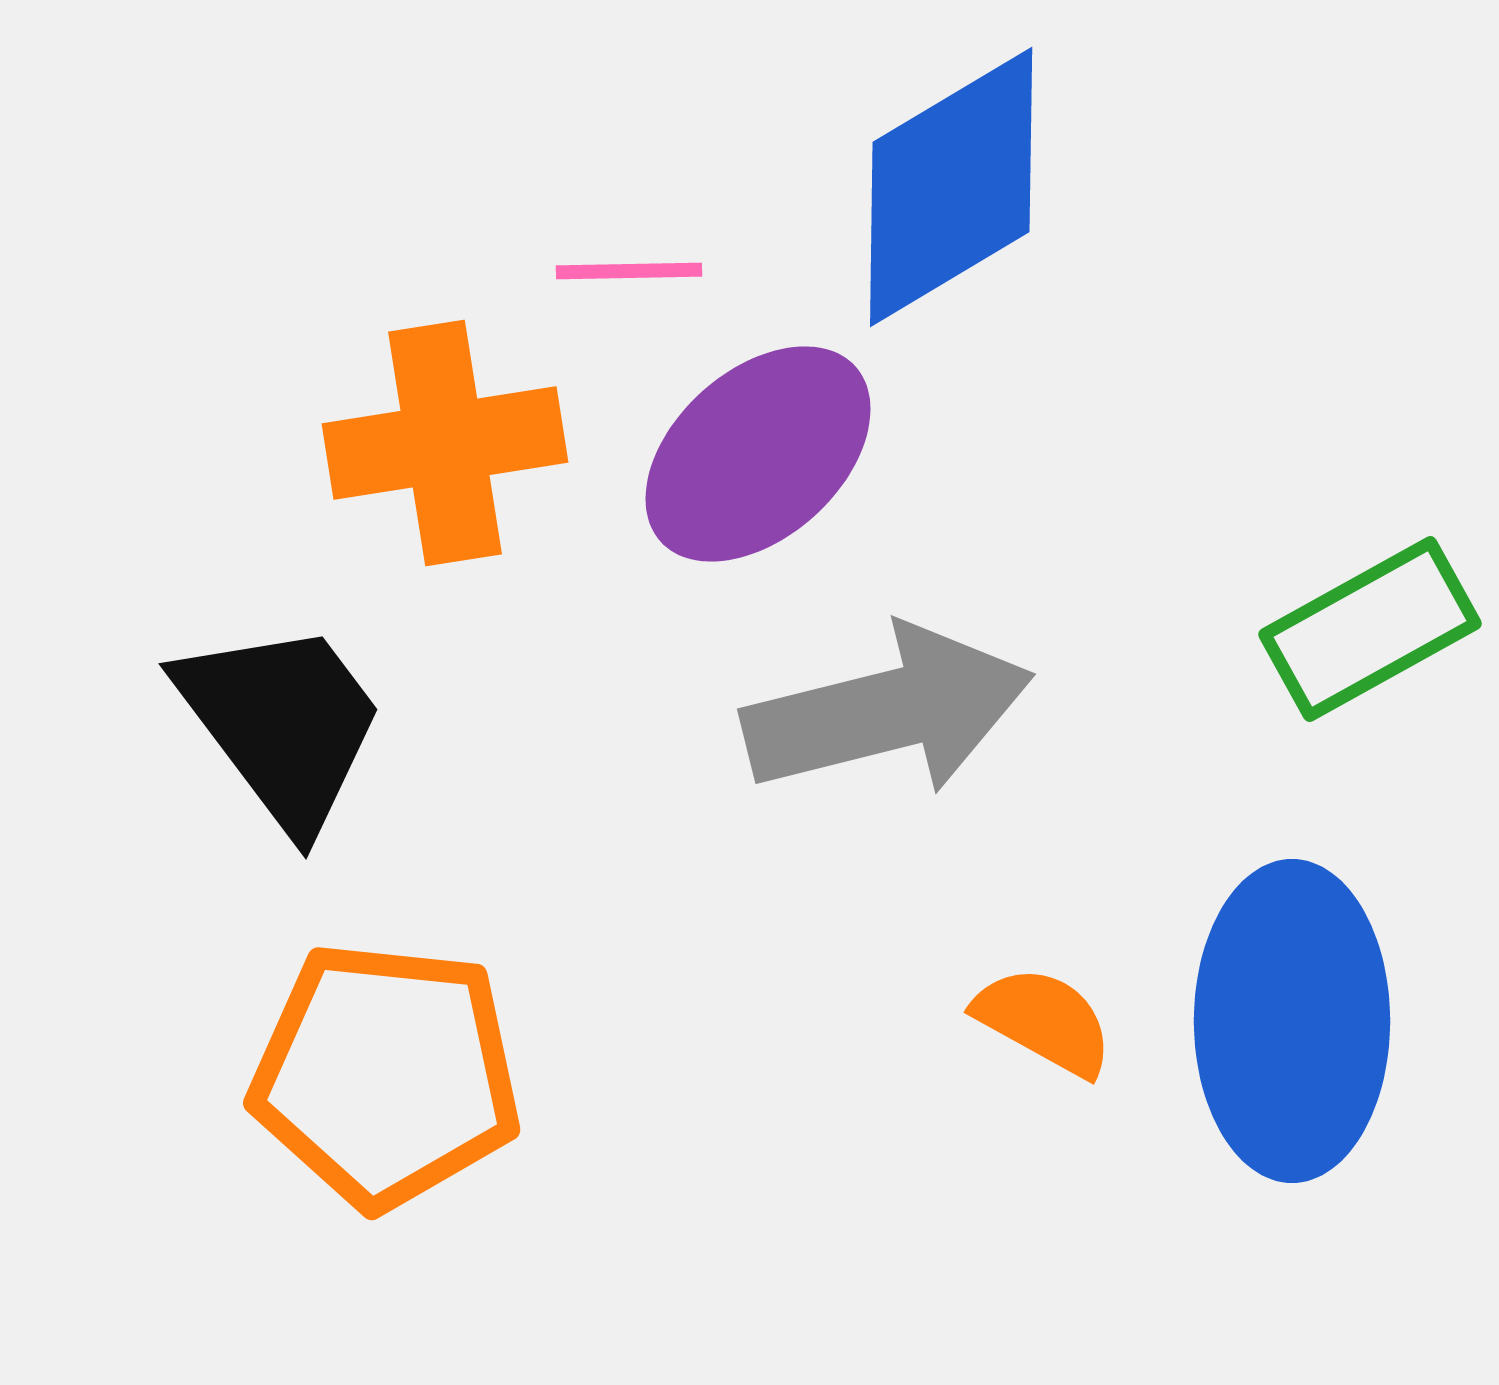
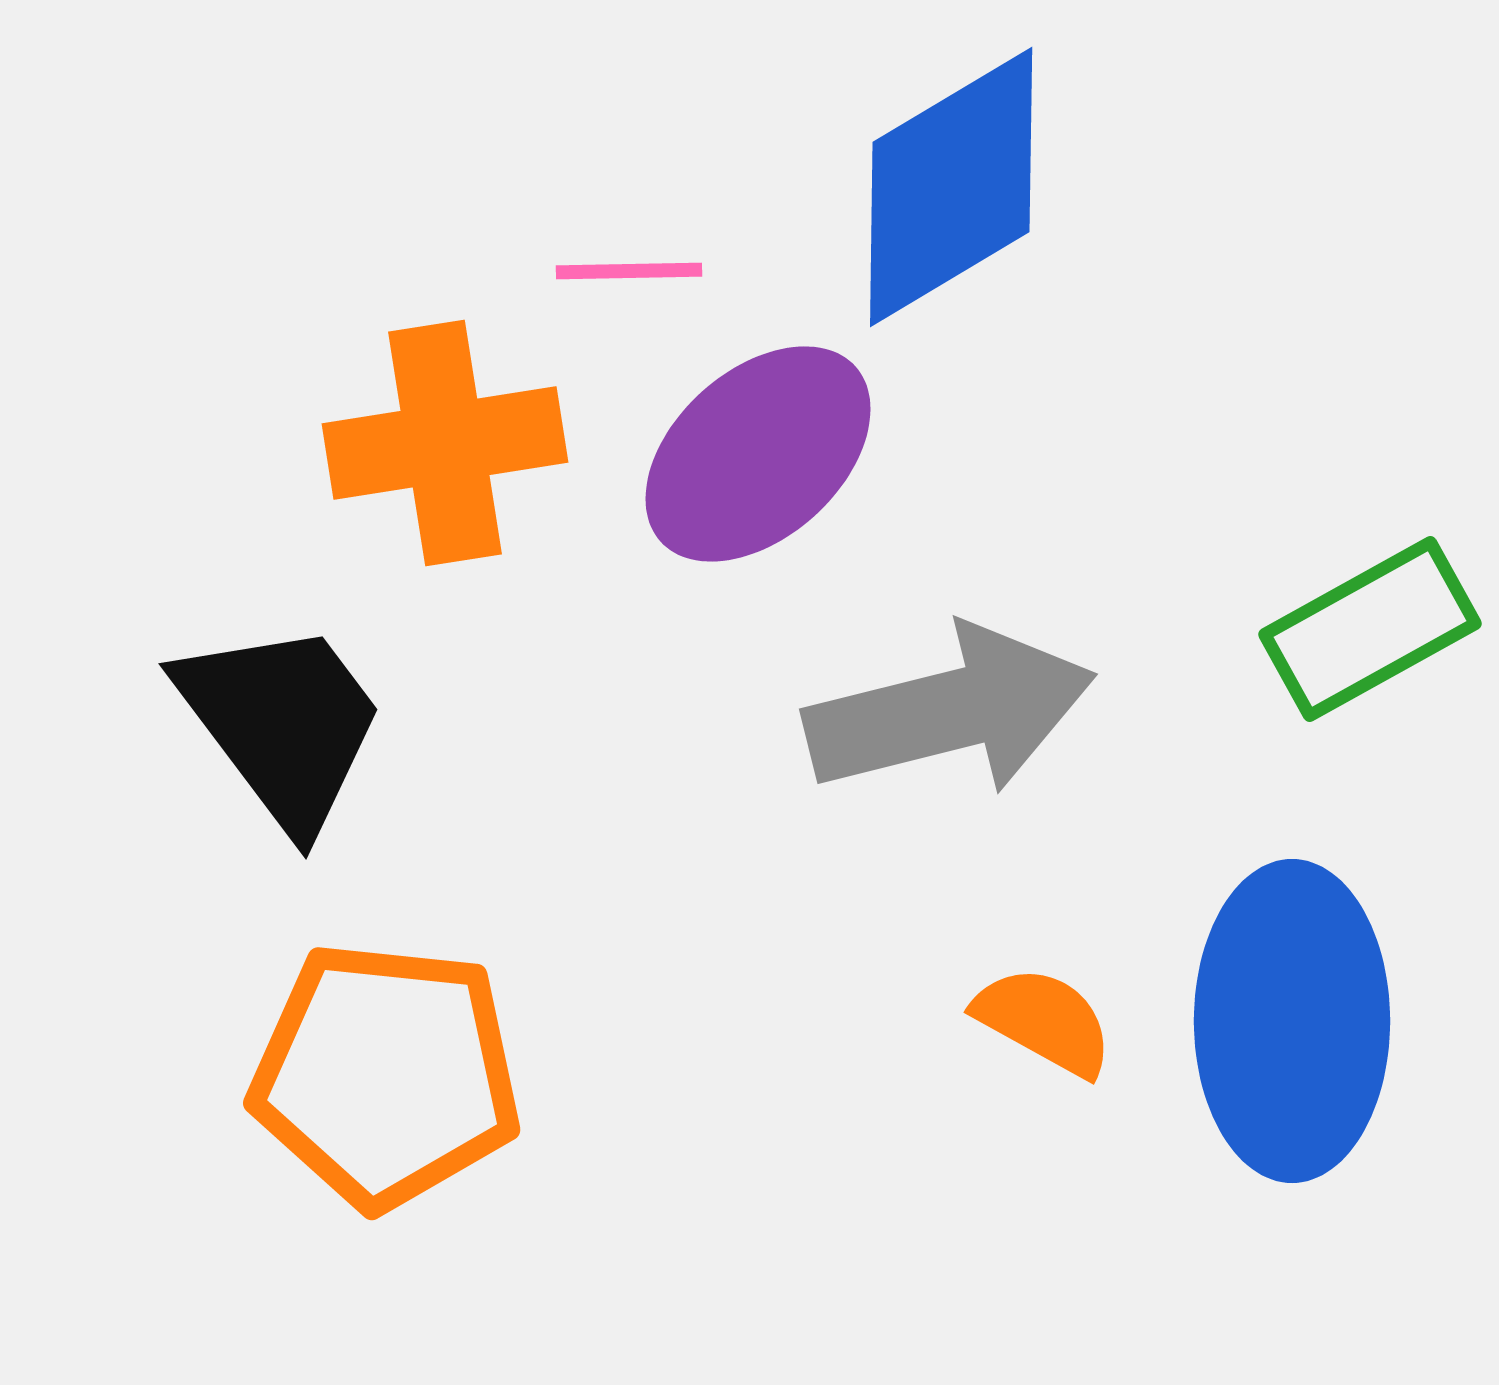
gray arrow: moved 62 px right
